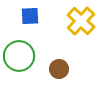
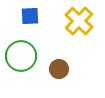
yellow cross: moved 2 px left
green circle: moved 2 px right
